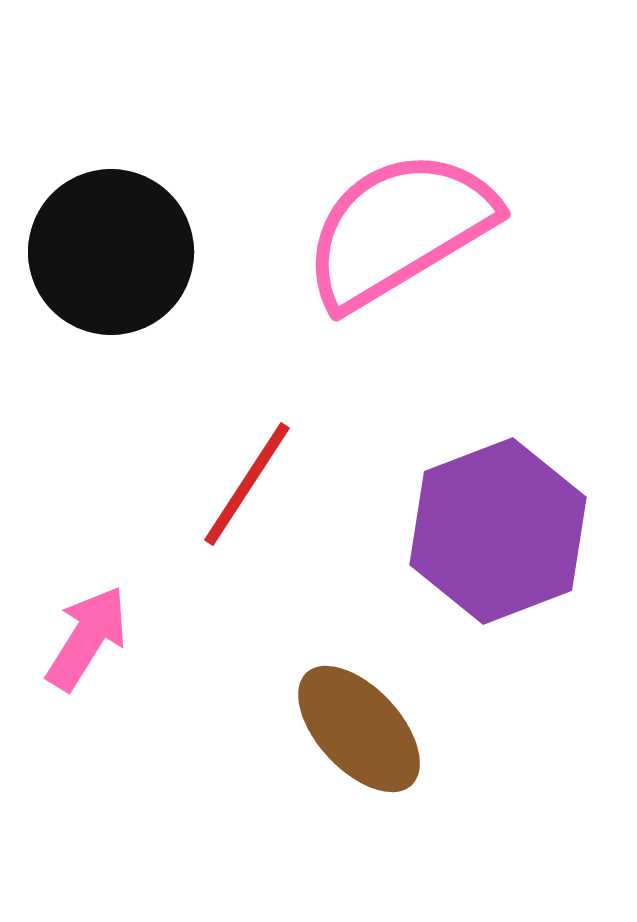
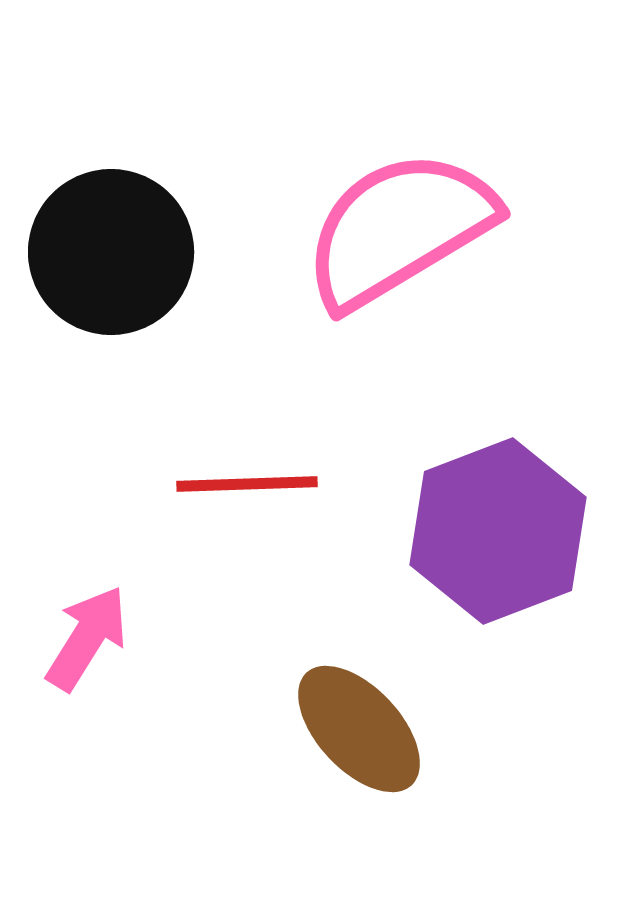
red line: rotated 55 degrees clockwise
